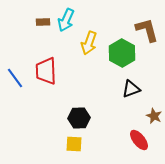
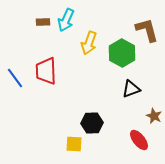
black hexagon: moved 13 px right, 5 px down
